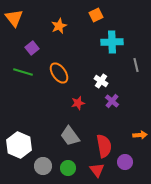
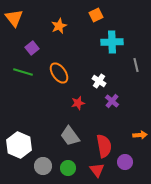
white cross: moved 2 px left
